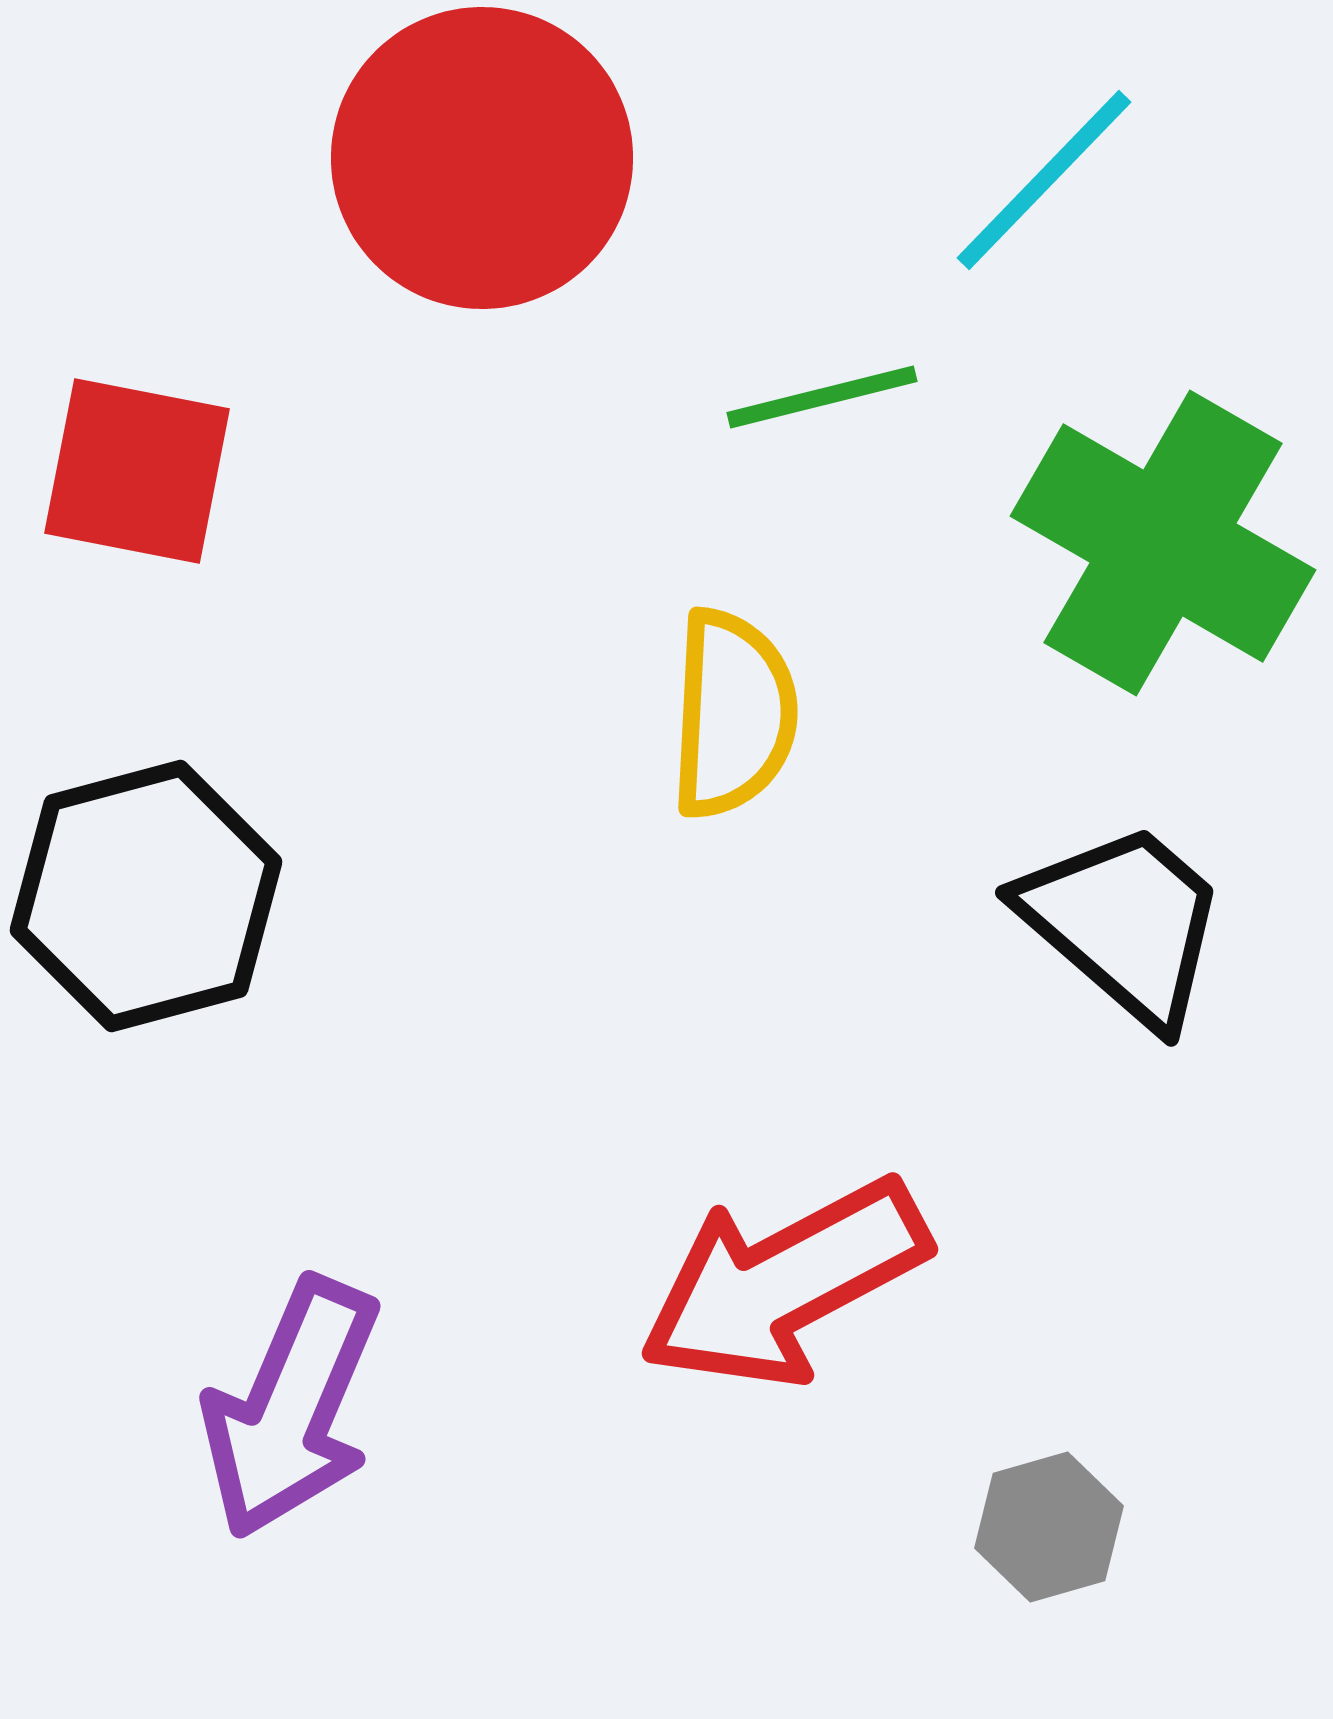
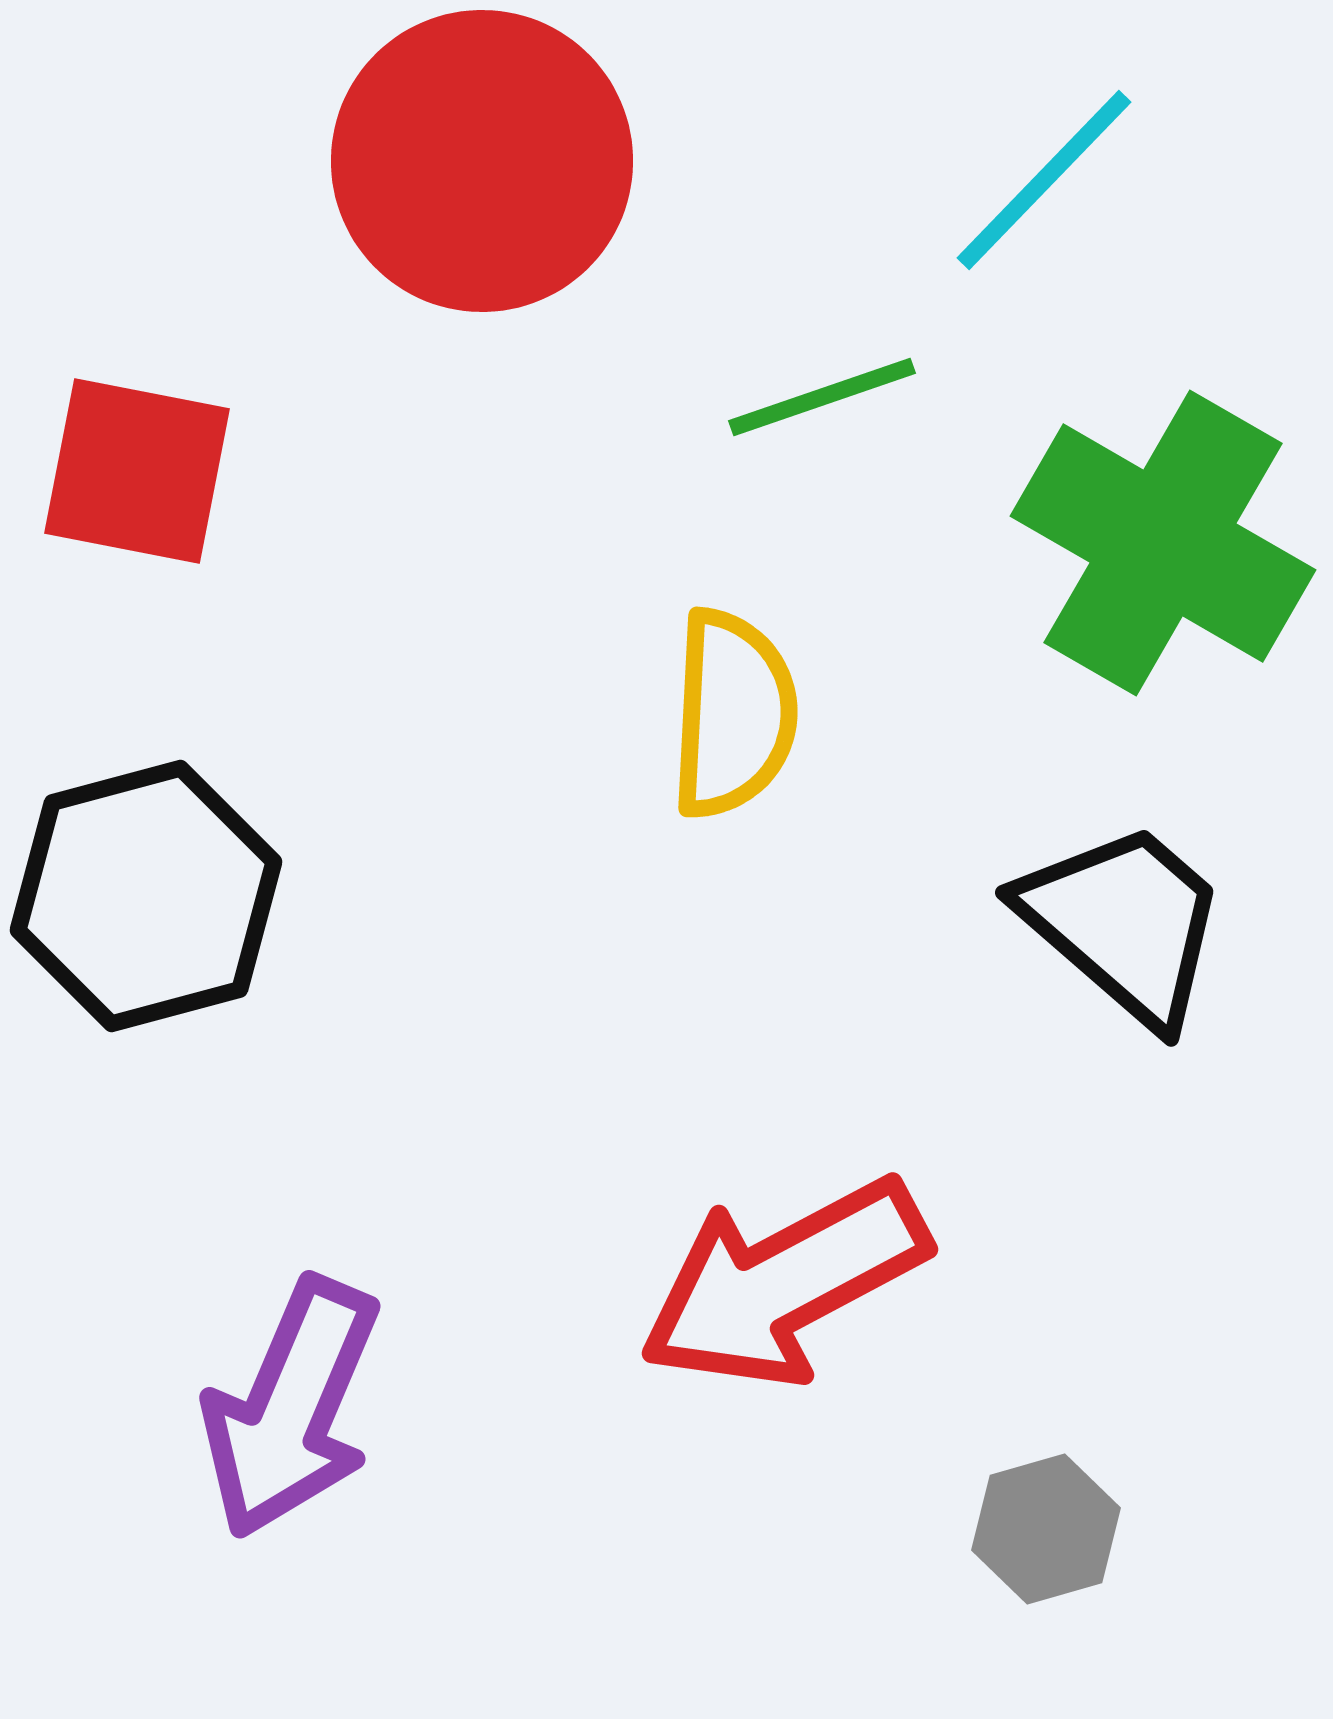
red circle: moved 3 px down
green line: rotated 5 degrees counterclockwise
gray hexagon: moved 3 px left, 2 px down
